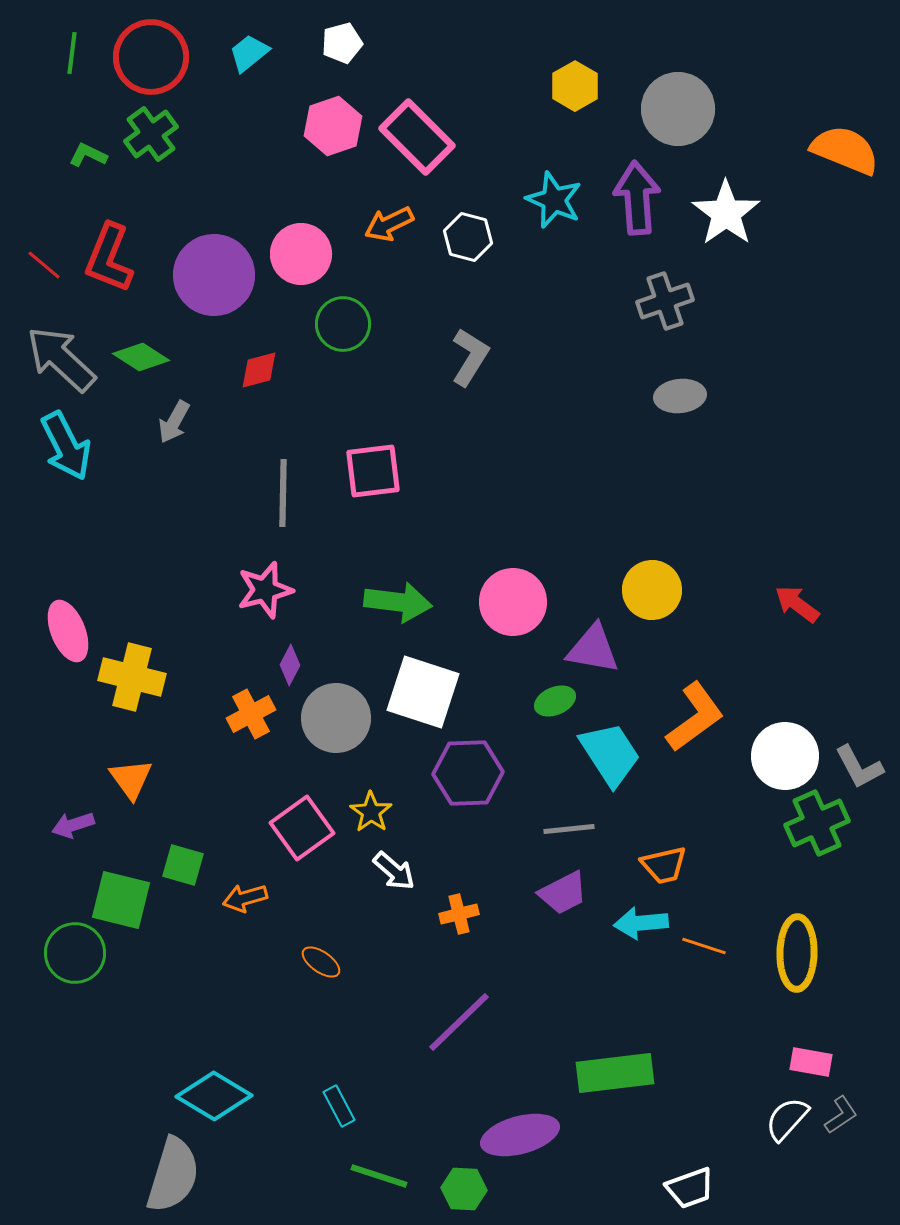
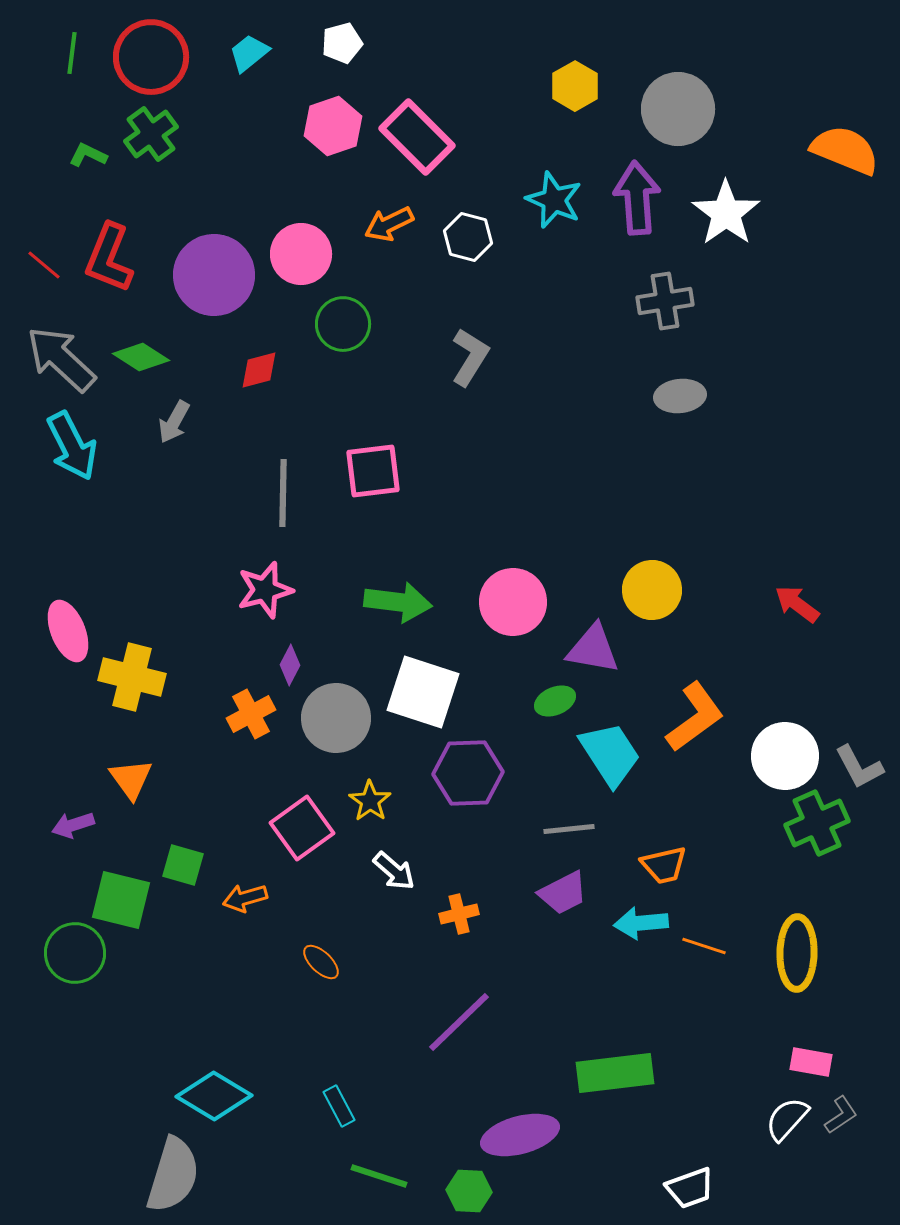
gray cross at (665, 301): rotated 10 degrees clockwise
cyan arrow at (66, 446): moved 6 px right
yellow star at (371, 812): moved 1 px left, 11 px up
orange ellipse at (321, 962): rotated 9 degrees clockwise
green hexagon at (464, 1189): moved 5 px right, 2 px down
